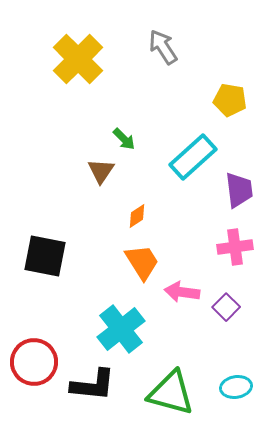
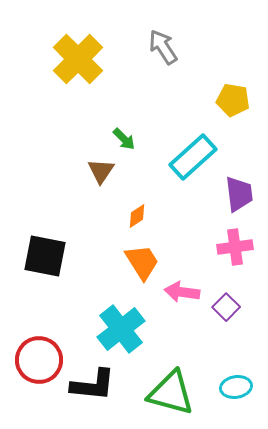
yellow pentagon: moved 3 px right
purple trapezoid: moved 4 px down
red circle: moved 5 px right, 2 px up
